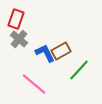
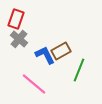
blue L-shape: moved 2 px down
green line: rotated 20 degrees counterclockwise
